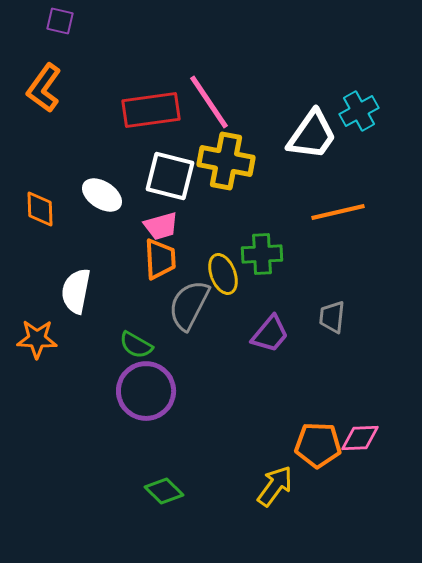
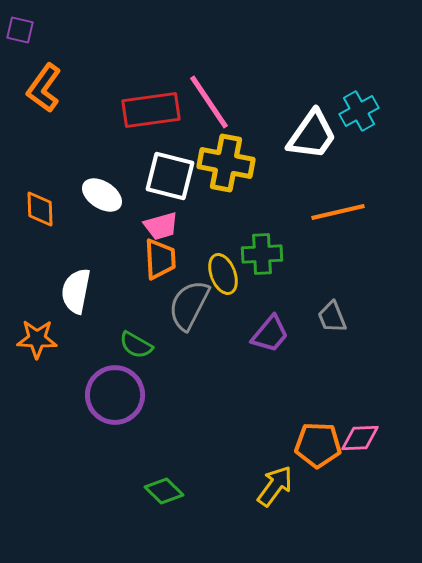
purple square: moved 40 px left, 9 px down
yellow cross: moved 2 px down
gray trapezoid: rotated 28 degrees counterclockwise
purple circle: moved 31 px left, 4 px down
